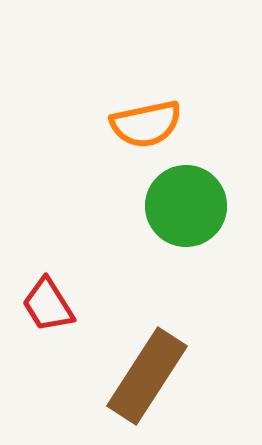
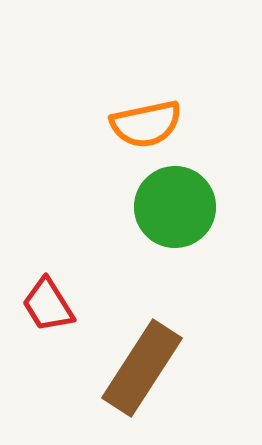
green circle: moved 11 px left, 1 px down
brown rectangle: moved 5 px left, 8 px up
